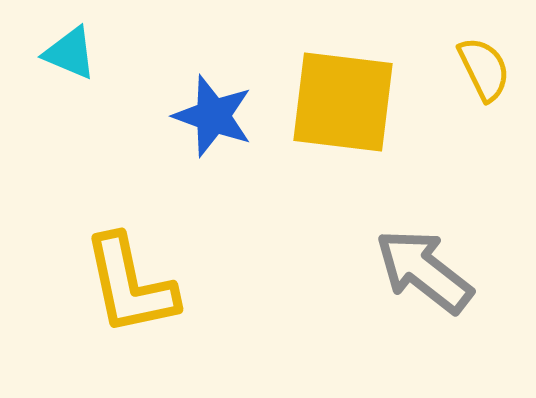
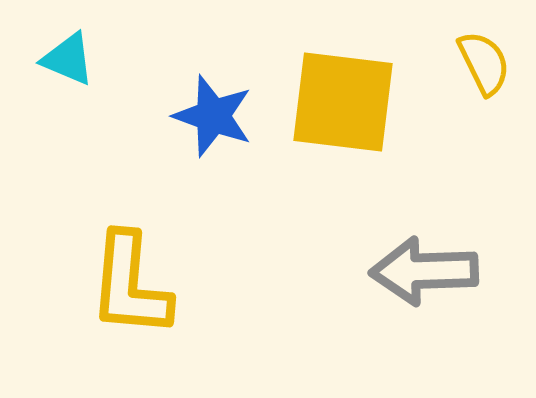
cyan triangle: moved 2 px left, 6 px down
yellow semicircle: moved 6 px up
gray arrow: rotated 40 degrees counterclockwise
yellow L-shape: rotated 17 degrees clockwise
